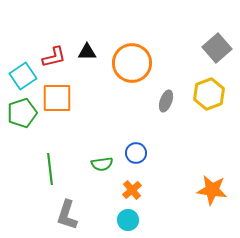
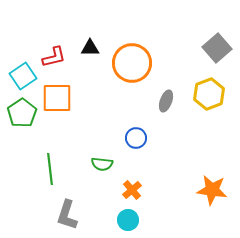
black triangle: moved 3 px right, 4 px up
green pentagon: rotated 16 degrees counterclockwise
blue circle: moved 15 px up
green semicircle: rotated 15 degrees clockwise
